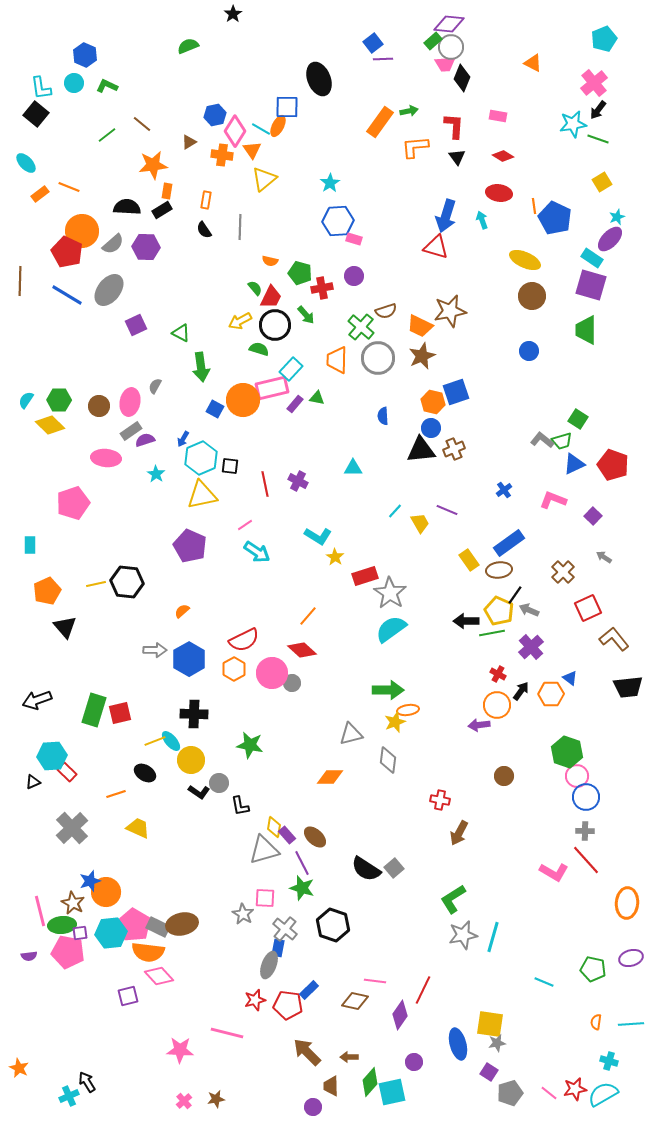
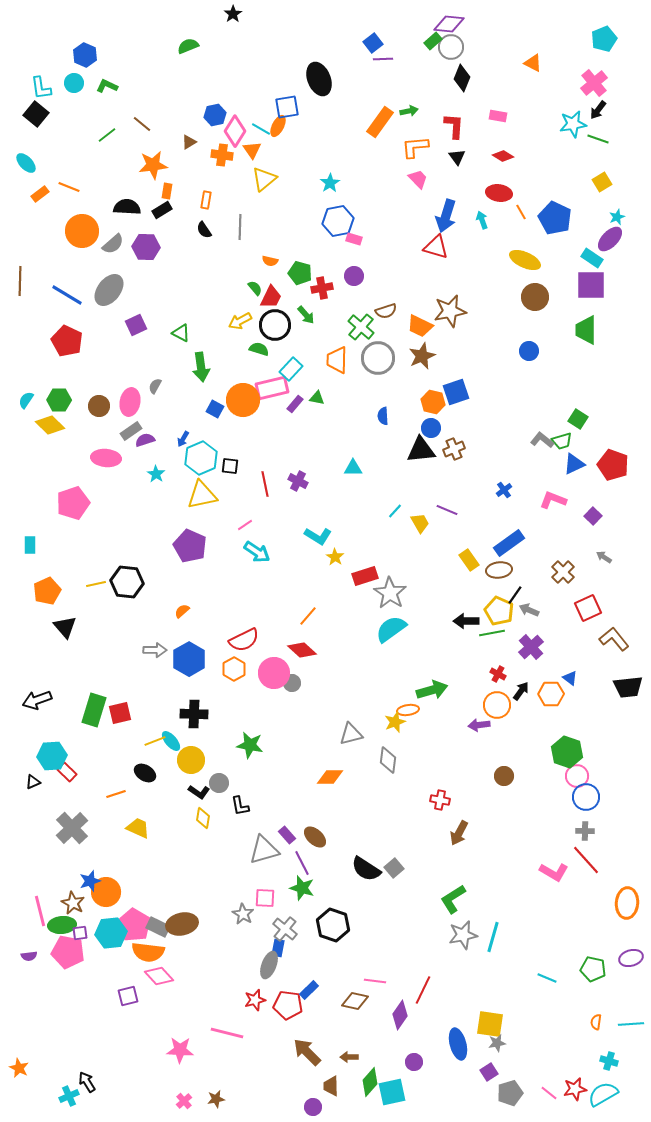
pink trapezoid at (445, 64): moved 27 px left, 115 px down; rotated 130 degrees counterclockwise
blue square at (287, 107): rotated 10 degrees counterclockwise
orange line at (534, 206): moved 13 px left, 6 px down; rotated 21 degrees counterclockwise
blue hexagon at (338, 221): rotated 8 degrees counterclockwise
red pentagon at (67, 252): moved 89 px down
purple square at (591, 285): rotated 16 degrees counterclockwise
brown circle at (532, 296): moved 3 px right, 1 px down
pink circle at (272, 673): moved 2 px right
green arrow at (388, 690): moved 44 px right; rotated 16 degrees counterclockwise
yellow diamond at (274, 827): moved 71 px left, 9 px up
cyan line at (544, 982): moved 3 px right, 4 px up
purple square at (489, 1072): rotated 24 degrees clockwise
